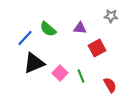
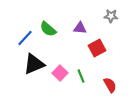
black triangle: moved 1 px down
